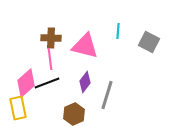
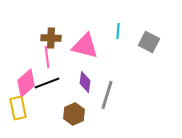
pink line: moved 3 px left, 2 px up
purple diamond: rotated 30 degrees counterclockwise
